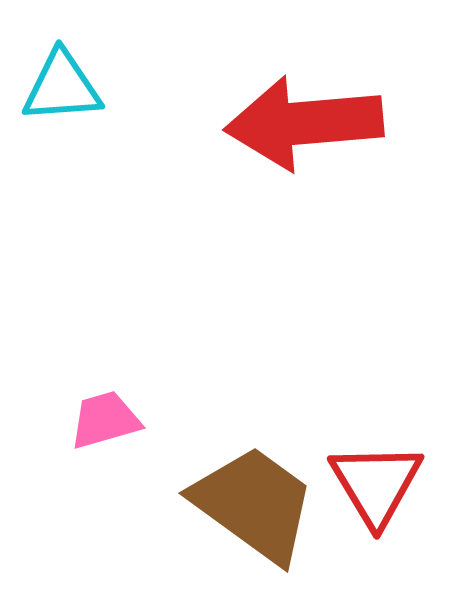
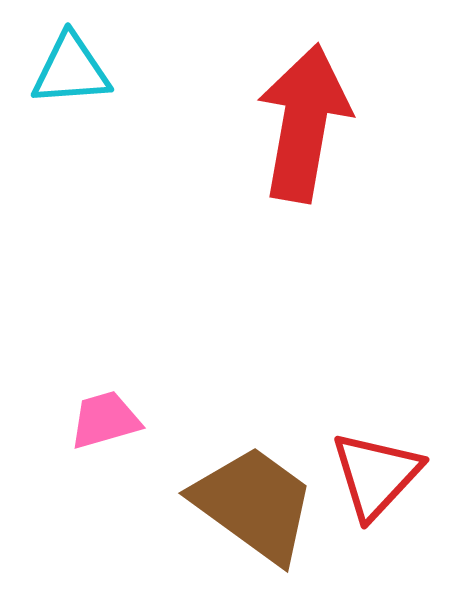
cyan triangle: moved 9 px right, 17 px up
red arrow: rotated 105 degrees clockwise
red triangle: moved 9 px up; rotated 14 degrees clockwise
